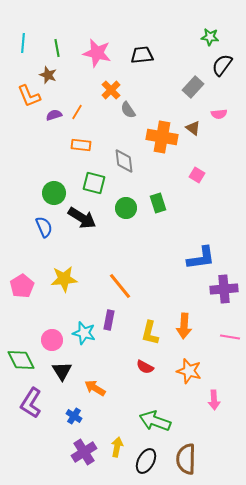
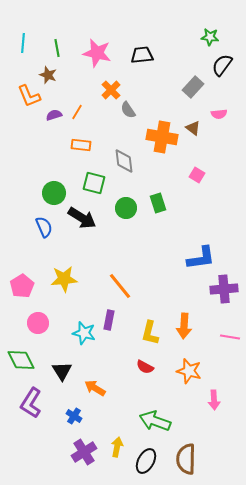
pink circle at (52, 340): moved 14 px left, 17 px up
